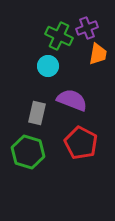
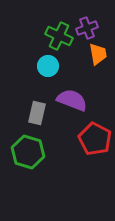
orange trapezoid: rotated 20 degrees counterclockwise
red pentagon: moved 14 px right, 4 px up
